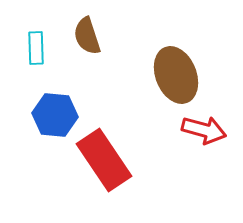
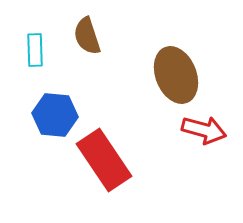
cyan rectangle: moved 1 px left, 2 px down
